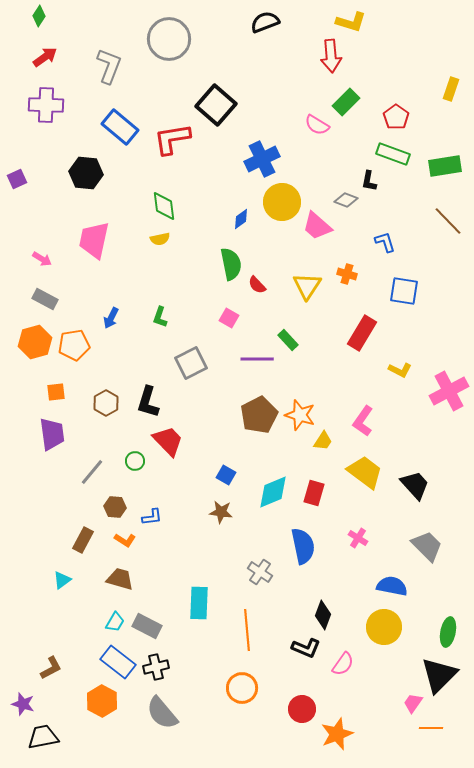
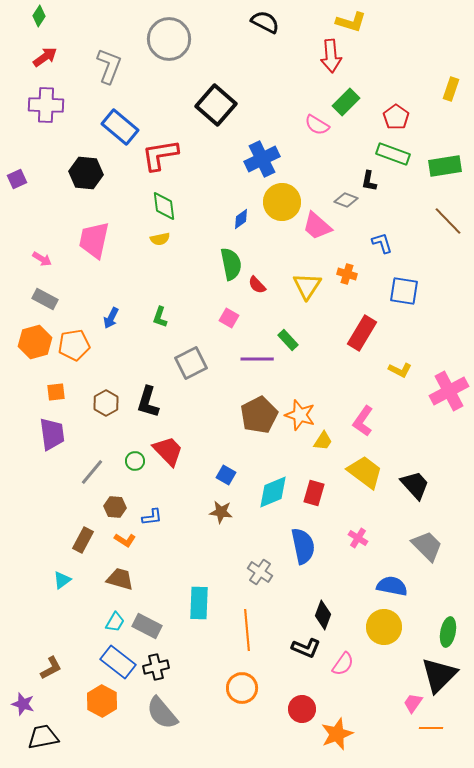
black semicircle at (265, 22): rotated 48 degrees clockwise
red L-shape at (172, 139): moved 12 px left, 16 px down
blue L-shape at (385, 242): moved 3 px left, 1 px down
red trapezoid at (168, 441): moved 10 px down
